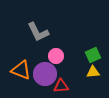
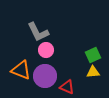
pink circle: moved 10 px left, 6 px up
purple circle: moved 2 px down
red triangle: moved 6 px right, 1 px down; rotated 28 degrees clockwise
